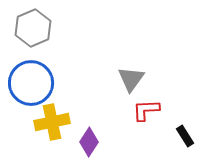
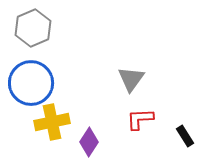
red L-shape: moved 6 px left, 9 px down
